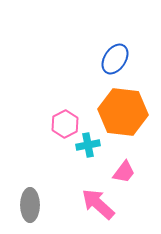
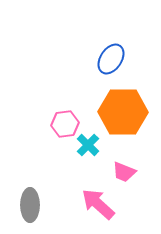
blue ellipse: moved 4 px left
orange hexagon: rotated 6 degrees counterclockwise
pink hexagon: rotated 20 degrees clockwise
cyan cross: rotated 35 degrees counterclockwise
pink trapezoid: rotated 75 degrees clockwise
